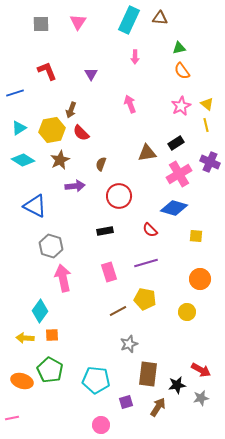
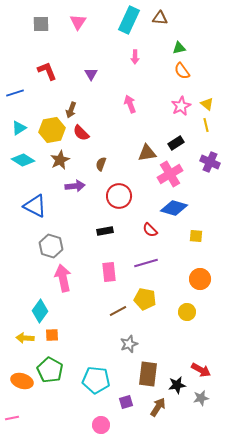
pink cross at (179, 174): moved 9 px left
pink rectangle at (109, 272): rotated 12 degrees clockwise
